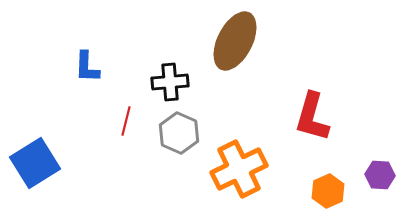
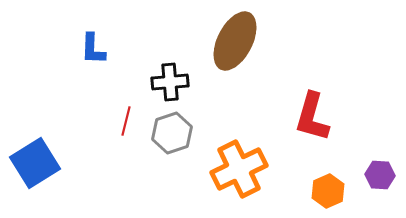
blue L-shape: moved 6 px right, 18 px up
gray hexagon: moved 7 px left; rotated 18 degrees clockwise
